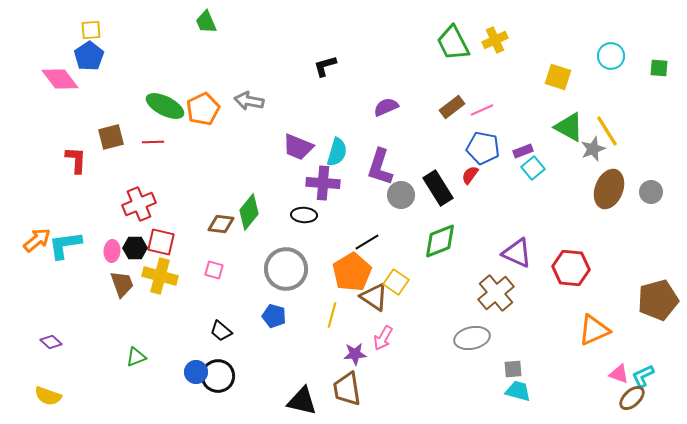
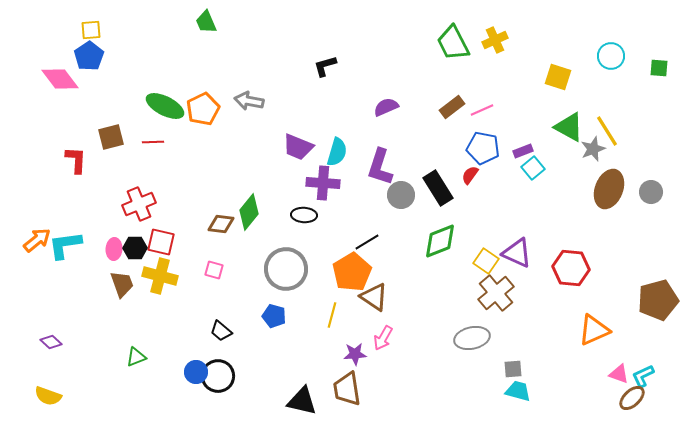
pink ellipse at (112, 251): moved 2 px right, 2 px up
yellow square at (396, 282): moved 90 px right, 21 px up
